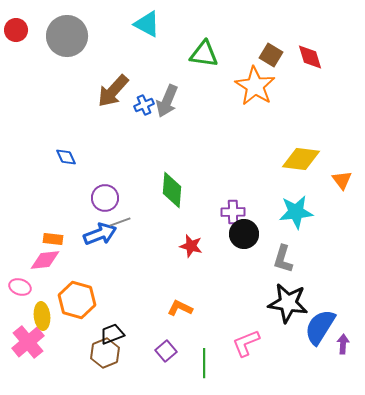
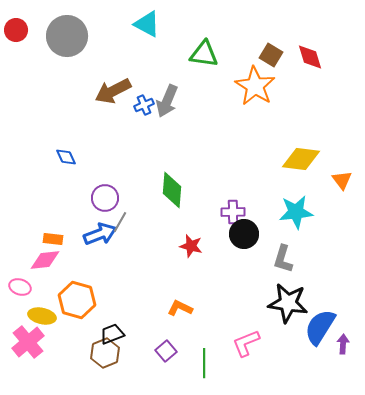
brown arrow: rotated 21 degrees clockwise
gray line: rotated 40 degrees counterclockwise
yellow ellipse: rotated 72 degrees counterclockwise
